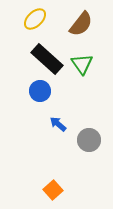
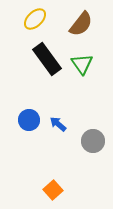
black rectangle: rotated 12 degrees clockwise
blue circle: moved 11 px left, 29 px down
gray circle: moved 4 px right, 1 px down
